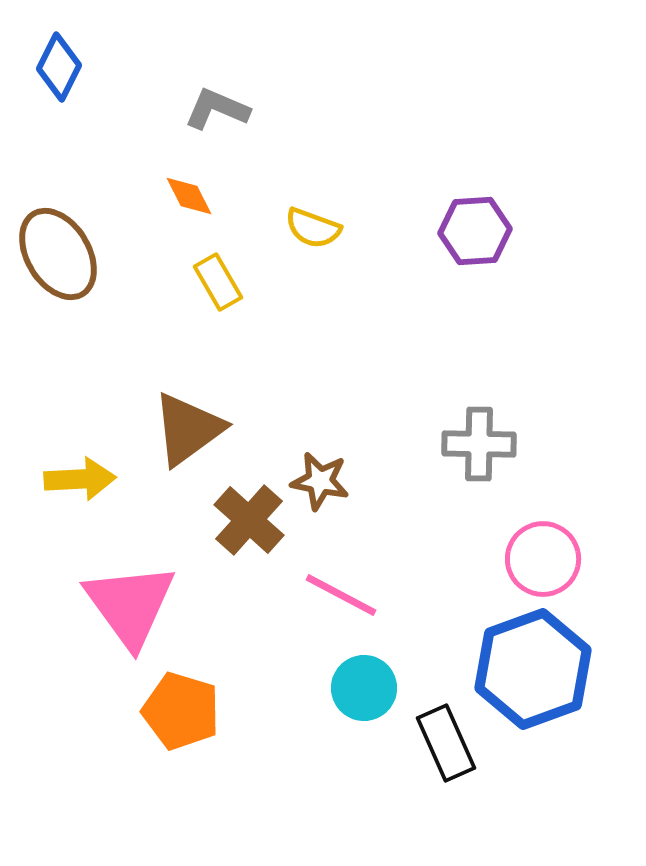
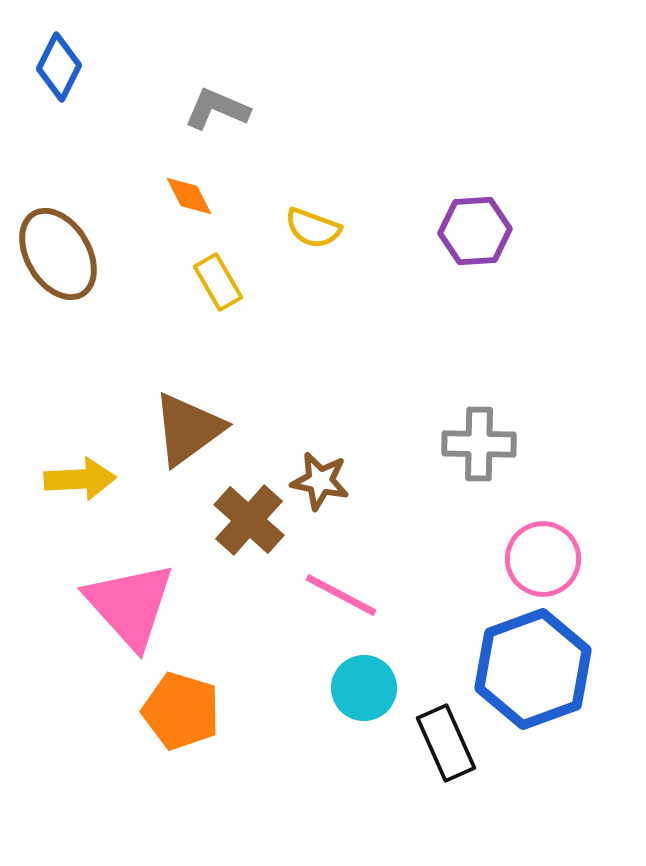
pink triangle: rotated 6 degrees counterclockwise
